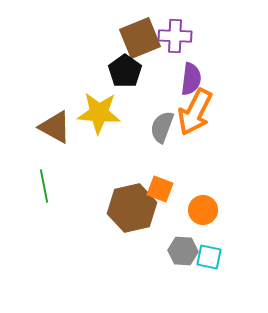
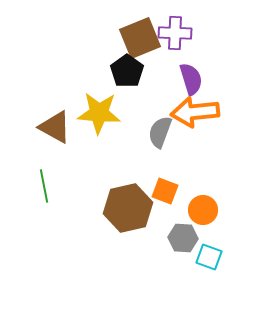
purple cross: moved 3 px up
black pentagon: moved 2 px right
purple semicircle: rotated 24 degrees counterclockwise
orange arrow: rotated 57 degrees clockwise
gray semicircle: moved 2 px left, 5 px down
orange square: moved 5 px right, 2 px down
brown hexagon: moved 4 px left
gray hexagon: moved 13 px up
cyan square: rotated 8 degrees clockwise
